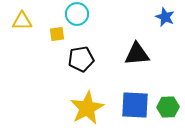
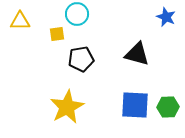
blue star: moved 1 px right
yellow triangle: moved 2 px left
black triangle: rotated 20 degrees clockwise
yellow star: moved 20 px left, 1 px up
